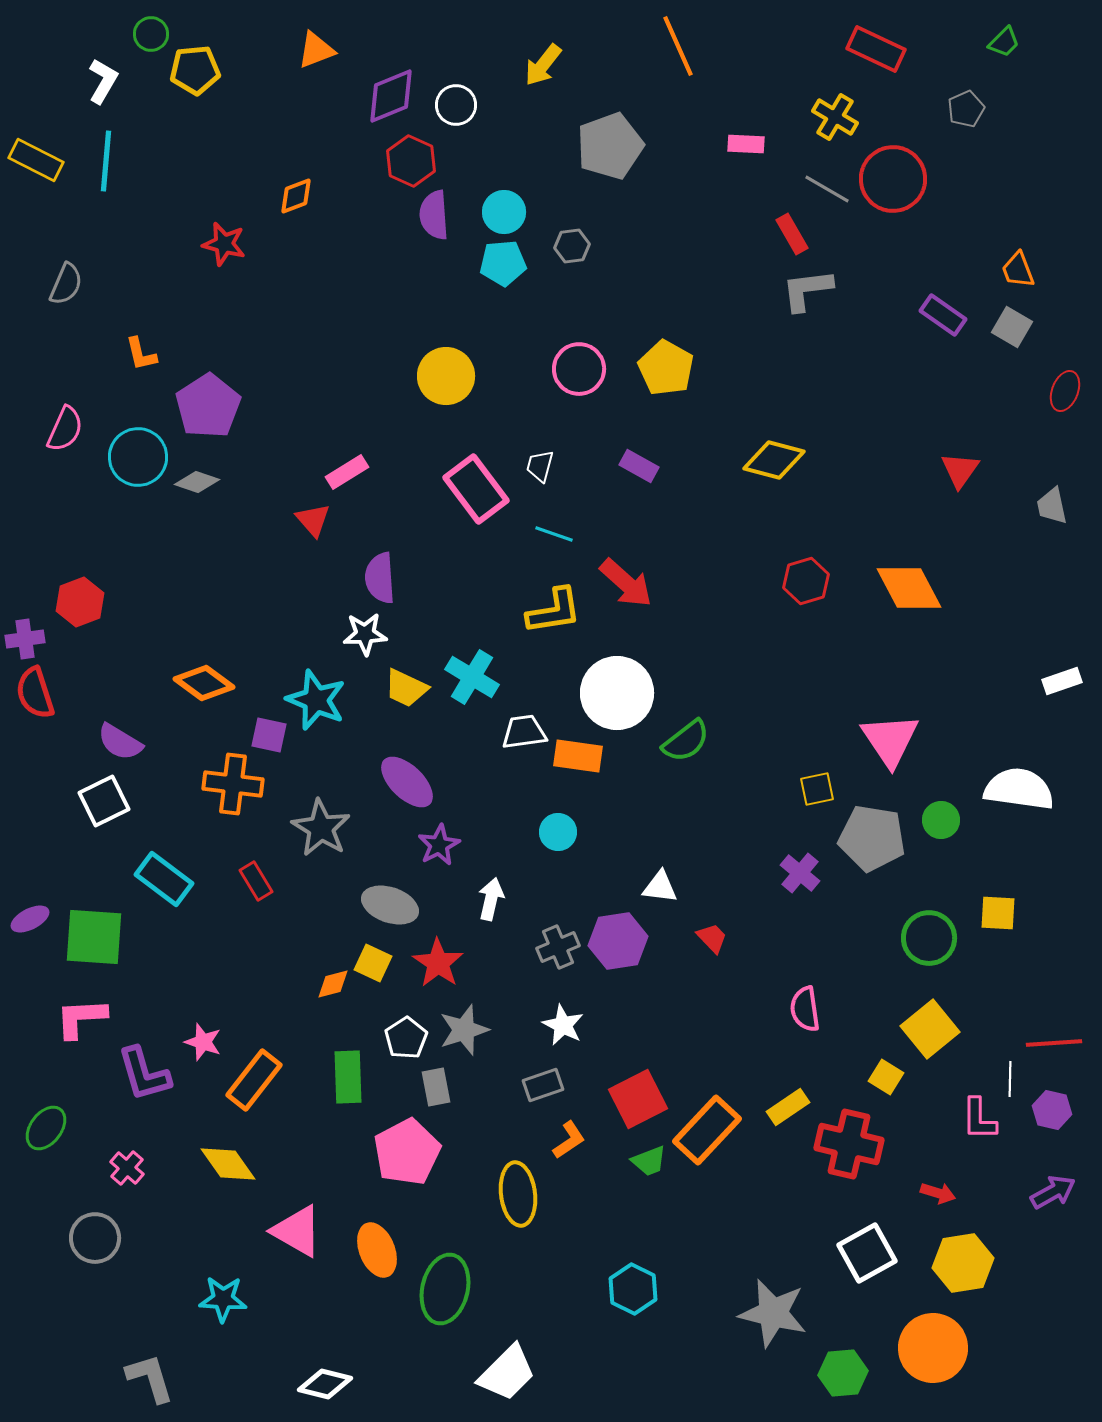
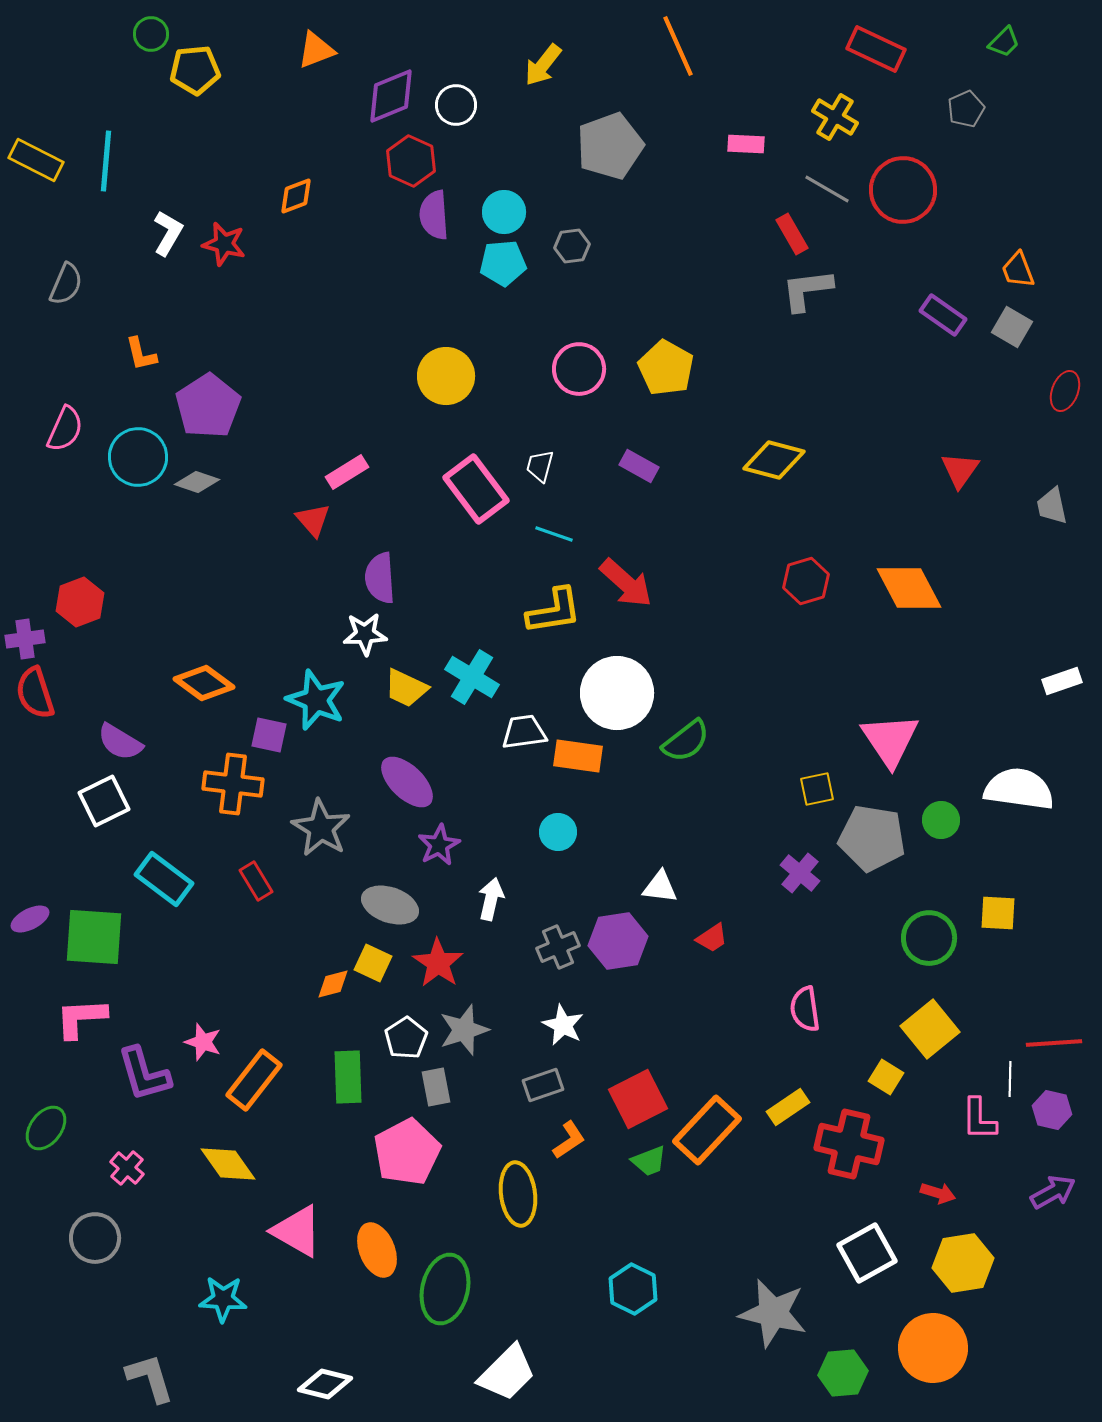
white L-shape at (103, 81): moved 65 px right, 152 px down
red circle at (893, 179): moved 10 px right, 11 px down
red trapezoid at (712, 938): rotated 100 degrees clockwise
